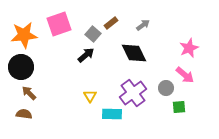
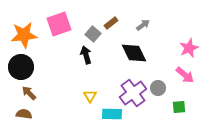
black arrow: rotated 66 degrees counterclockwise
gray circle: moved 8 px left
